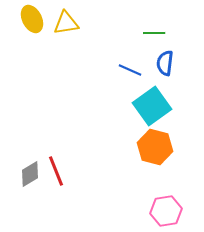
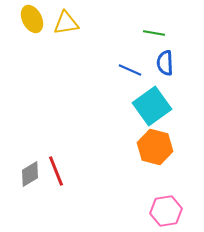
green line: rotated 10 degrees clockwise
blue semicircle: rotated 10 degrees counterclockwise
